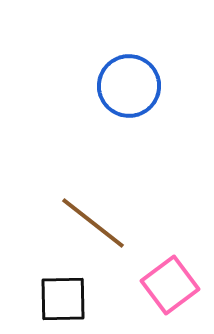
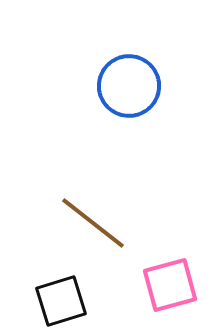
pink square: rotated 22 degrees clockwise
black square: moved 2 px left, 2 px down; rotated 16 degrees counterclockwise
